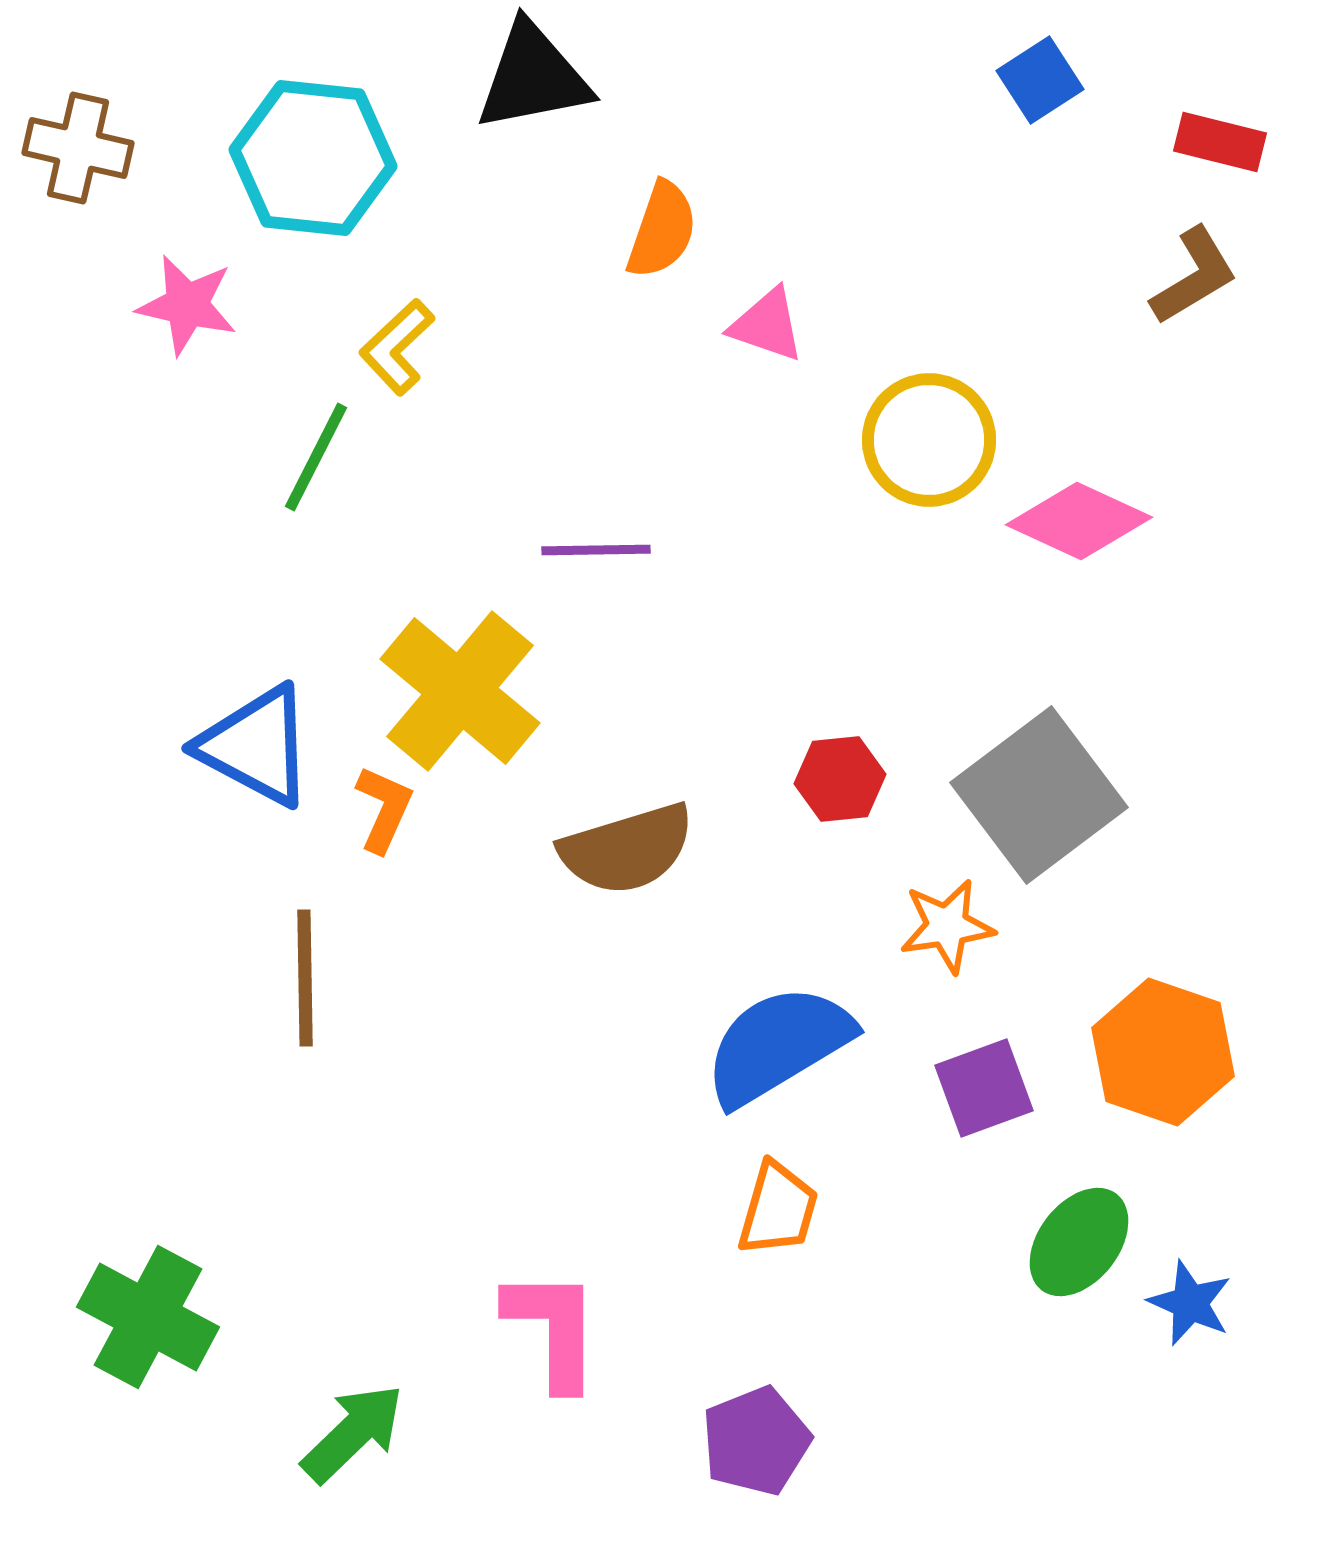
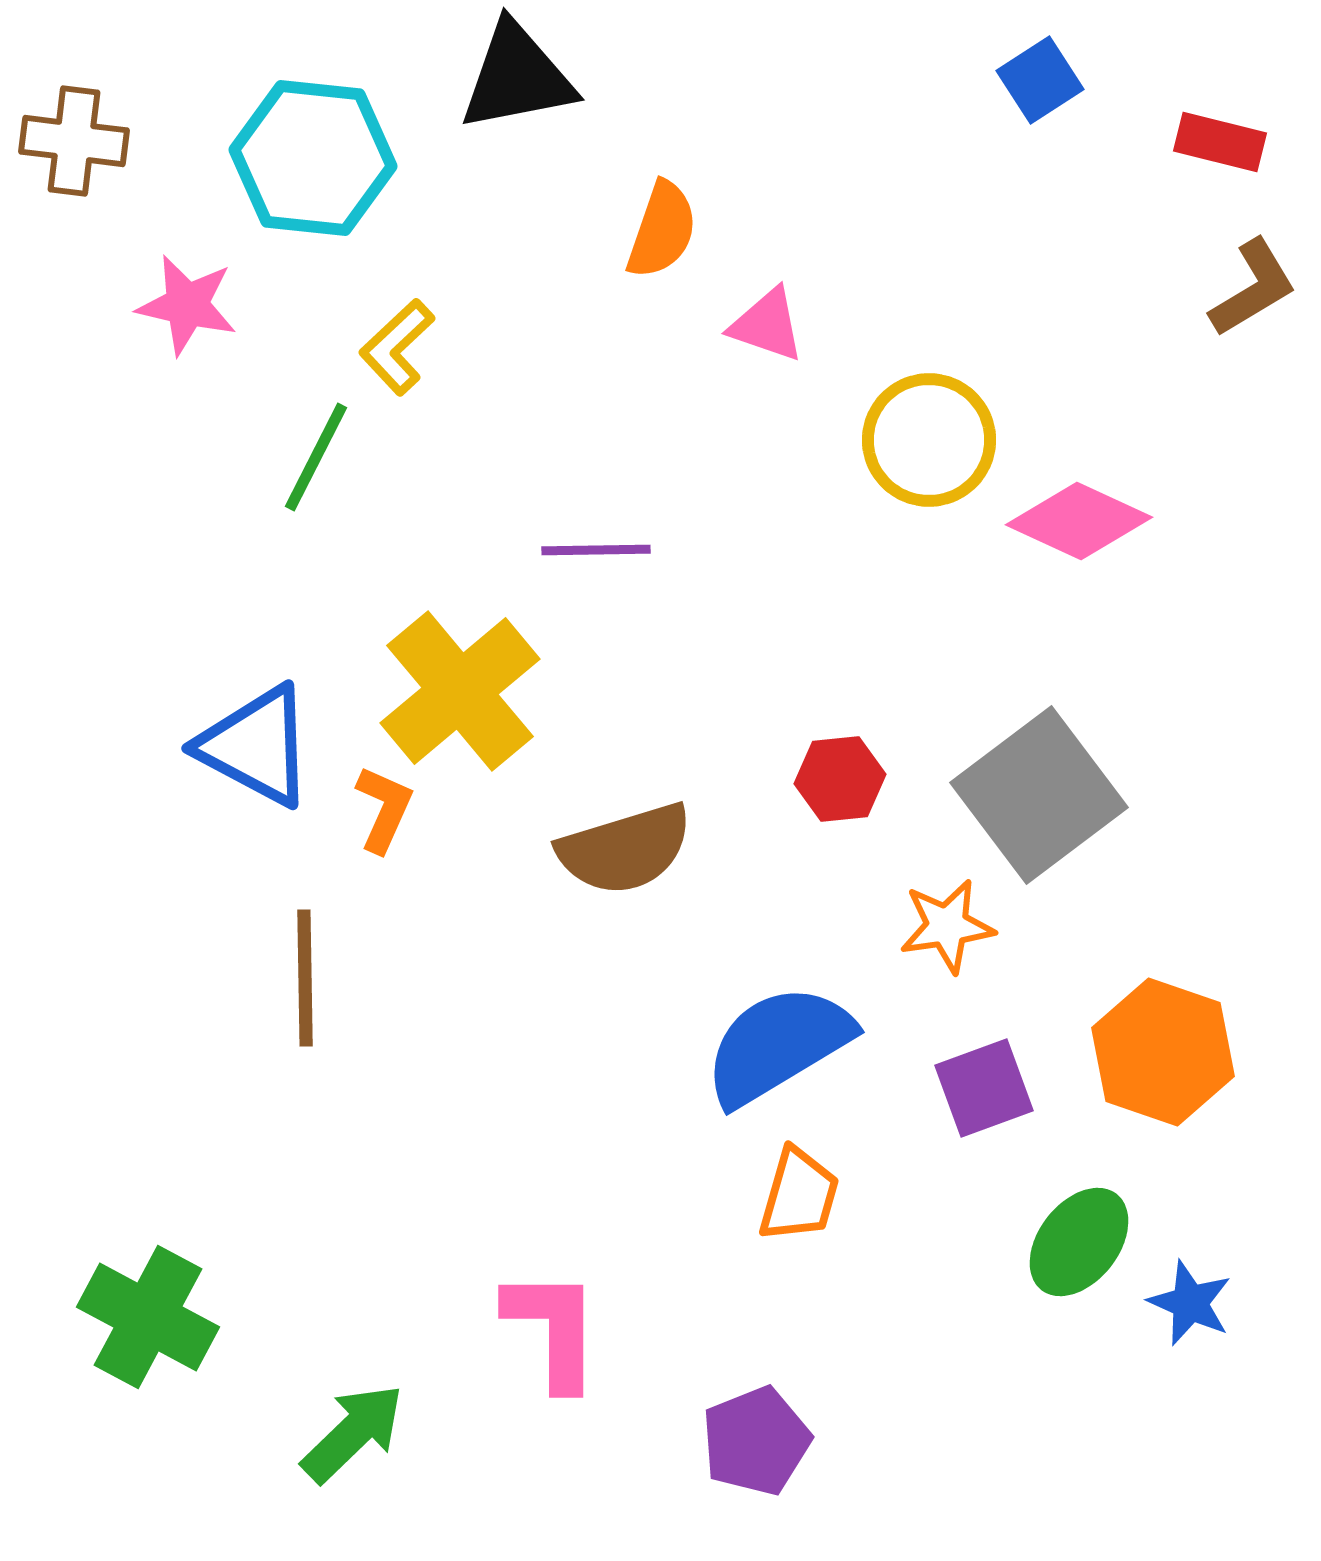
black triangle: moved 16 px left
brown cross: moved 4 px left, 7 px up; rotated 6 degrees counterclockwise
brown L-shape: moved 59 px right, 12 px down
yellow cross: rotated 10 degrees clockwise
brown semicircle: moved 2 px left
orange trapezoid: moved 21 px right, 14 px up
